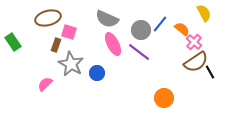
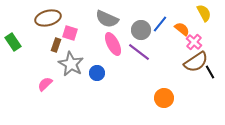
pink square: moved 1 px right, 1 px down
